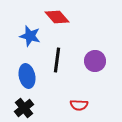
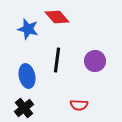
blue star: moved 2 px left, 7 px up
